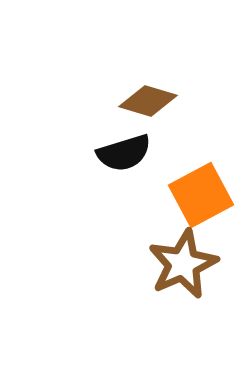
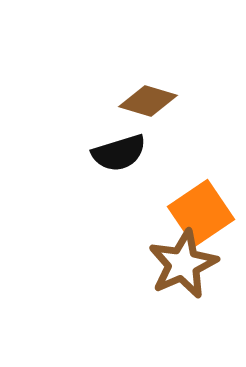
black semicircle: moved 5 px left
orange square: moved 18 px down; rotated 6 degrees counterclockwise
